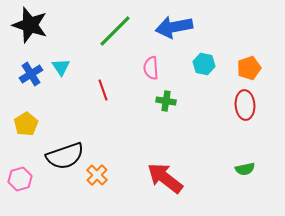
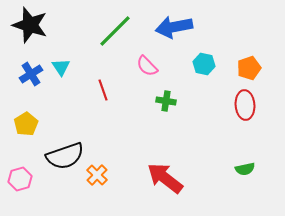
pink semicircle: moved 4 px left, 2 px up; rotated 40 degrees counterclockwise
